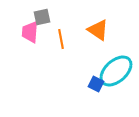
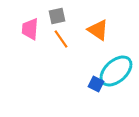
gray square: moved 15 px right, 1 px up
pink trapezoid: moved 3 px up
orange line: rotated 24 degrees counterclockwise
